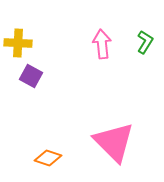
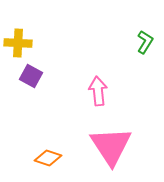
pink arrow: moved 4 px left, 47 px down
pink triangle: moved 3 px left, 4 px down; rotated 12 degrees clockwise
